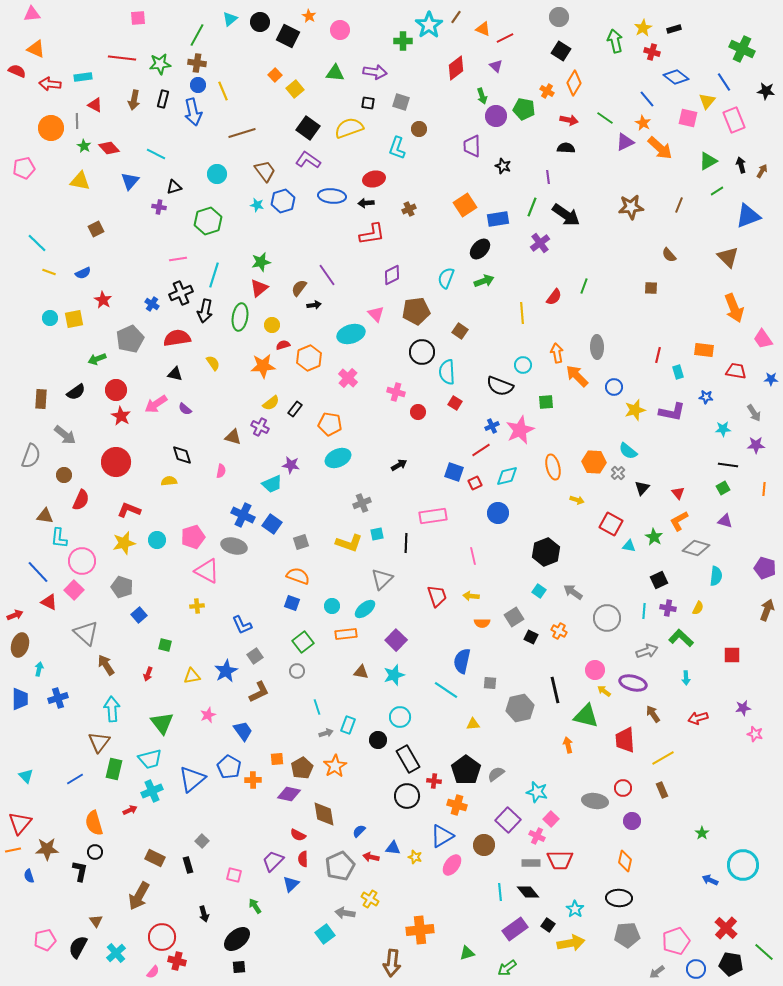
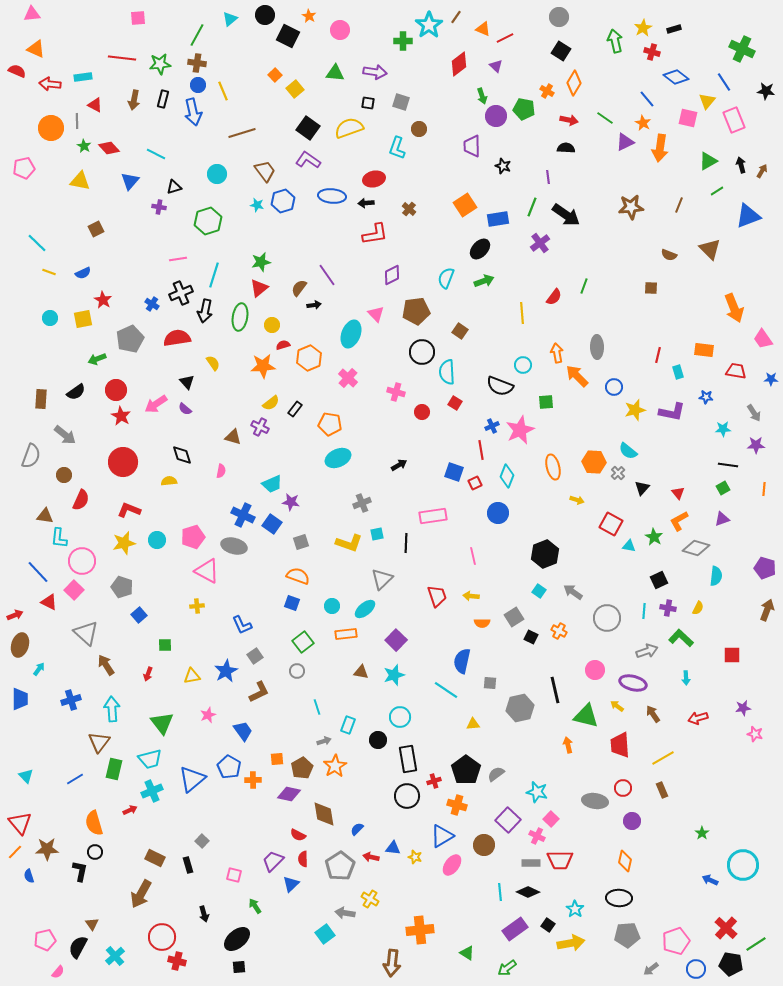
black circle at (260, 22): moved 5 px right, 7 px up
red diamond at (456, 68): moved 3 px right, 4 px up
orange arrow at (660, 148): rotated 56 degrees clockwise
brown cross at (409, 209): rotated 24 degrees counterclockwise
red L-shape at (372, 234): moved 3 px right
brown semicircle at (669, 255): rotated 28 degrees counterclockwise
brown triangle at (728, 257): moved 18 px left, 8 px up
yellow square at (74, 319): moved 9 px right
cyan ellipse at (351, 334): rotated 52 degrees counterclockwise
black triangle at (175, 374): moved 12 px right, 8 px down; rotated 35 degrees clockwise
red circle at (418, 412): moved 4 px right
red line at (481, 450): rotated 66 degrees counterclockwise
red circle at (116, 462): moved 7 px right
purple star at (291, 465): moved 37 px down
cyan diamond at (507, 476): rotated 55 degrees counterclockwise
purple triangle at (725, 521): moved 3 px left, 2 px up; rotated 35 degrees counterclockwise
black hexagon at (546, 552): moved 1 px left, 2 px down
green square at (165, 645): rotated 16 degrees counterclockwise
cyan arrow at (39, 669): rotated 24 degrees clockwise
yellow arrow at (604, 691): moved 13 px right, 15 px down
blue cross at (58, 698): moved 13 px right, 2 px down
gray arrow at (326, 733): moved 2 px left, 8 px down
red trapezoid at (625, 740): moved 5 px left, 5 px down
black rectangle at (408, 759): rotated 20 degrees clockwise
red cross at (434, 781): rotated 24 degrees counterclockwise
red triangle at (20, 823): rotated 20 degrees counterclockwise
blue semicircle at (359, 831): moved 2 px left, 2 px up
orange line at (13, 850): moved 2 px right, 2 px down; rotated 35 degrees counterclockwise
gray pentagon at (340, 866): rotated 8 degrees counterclockwise
black diamond at (528, 892): rotated 25 degrees counterclockwise
brown arrow at (139, 896): moved 2 px right, 2 px up
brown triangle at (96, 921): moved 4 px left, 3 px down
green line at (764, 952): moved 8 px left, 8 px up; rotated 75 degrees counterclockwise
cyan cross at (116, 953): moved 1 px left, 3 px down
green triangle at (467, 953): rotated 49 degrees clockwise
pink semicircle at (153, 972): moved 95 px left
gray arrow at (657, 972): moved 6 px left, 3 px up
